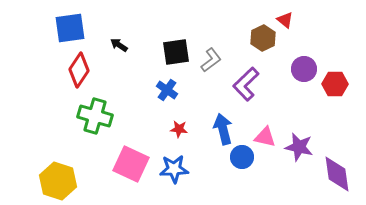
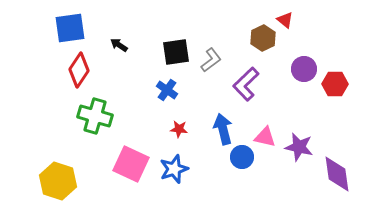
blue star: rotated 16 degrees counterclockwise
